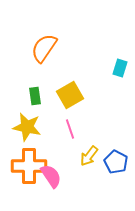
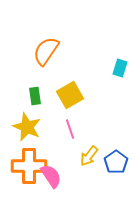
orange semicircle: moved 2 px right, 3 px down
yellow star: rotated 12 degrees clockwise
blue pentagon: rotated 10 degrees clockwise
